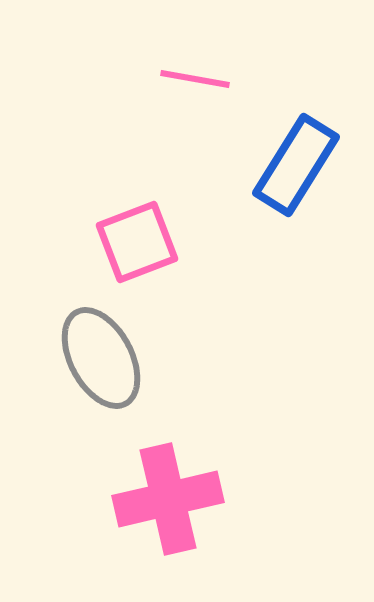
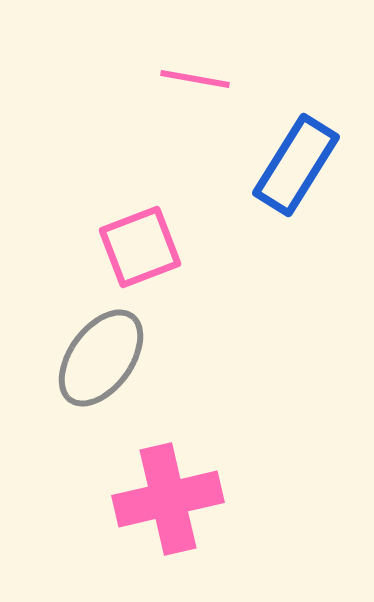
pink square: moved 3 px right, 5 px down
gray ellipse: rotated 64 degrees clockwise
